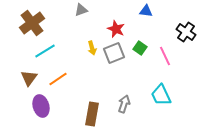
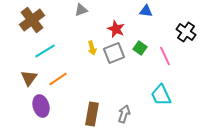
brown cross: moved 3 px up
gray arrow: moved 10 px down
